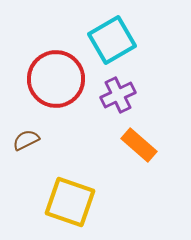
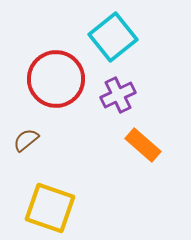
cyan square: moved 1 px right, 3 px up; rotated 9 degrees counterclockwise
brown semicircle: rotated 12 degrees counterclockwise
orange rectangle: moved 4 px right
yellow square: moved 20 px left, 6 px down
